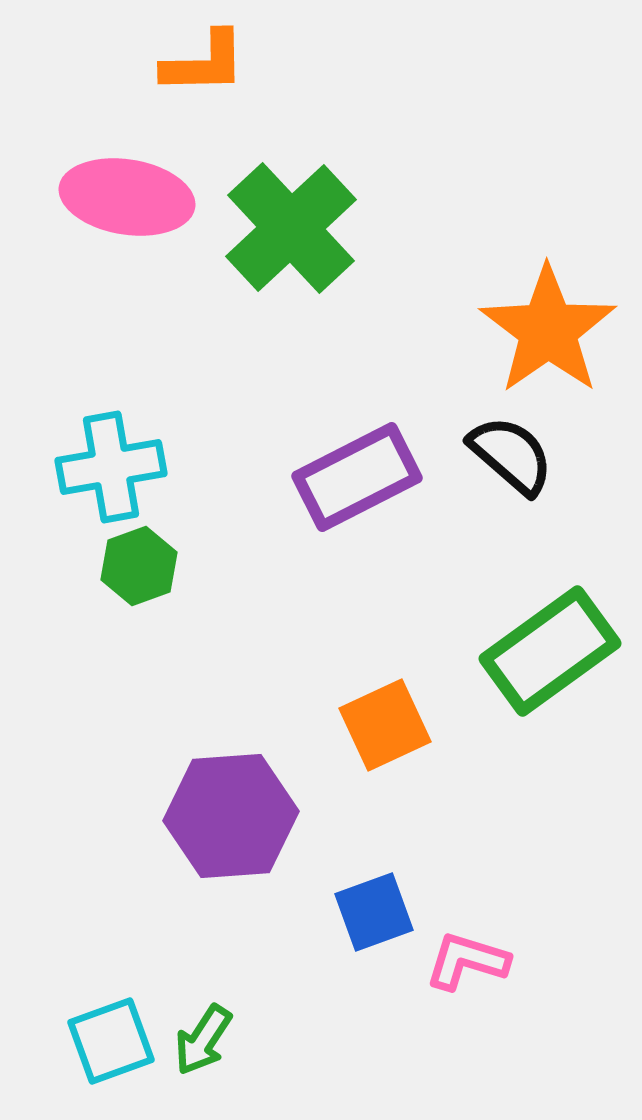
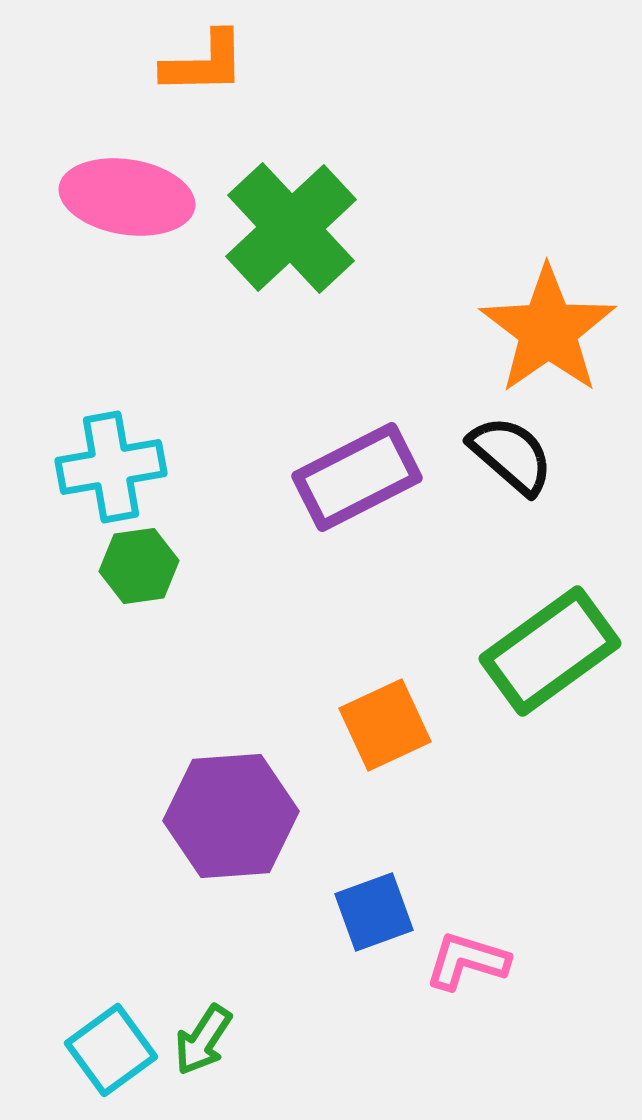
green hexagon: rotated 12 degrees clockwise
cyan square: moved 9 px down; rotated 16 degrees counterclockwise
